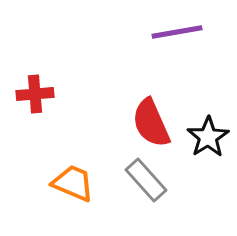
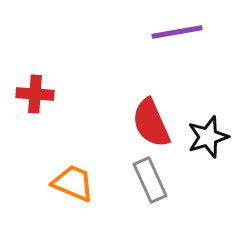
red cross: rotated 9 degrees clockwise
black star: rotated 15 degrees clockwise
gray rectangle: moved 4 px right; rotated 18 degrees clockwise
